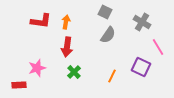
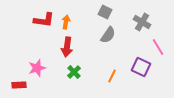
red L-shape: moved 3 px right, 1 px up
